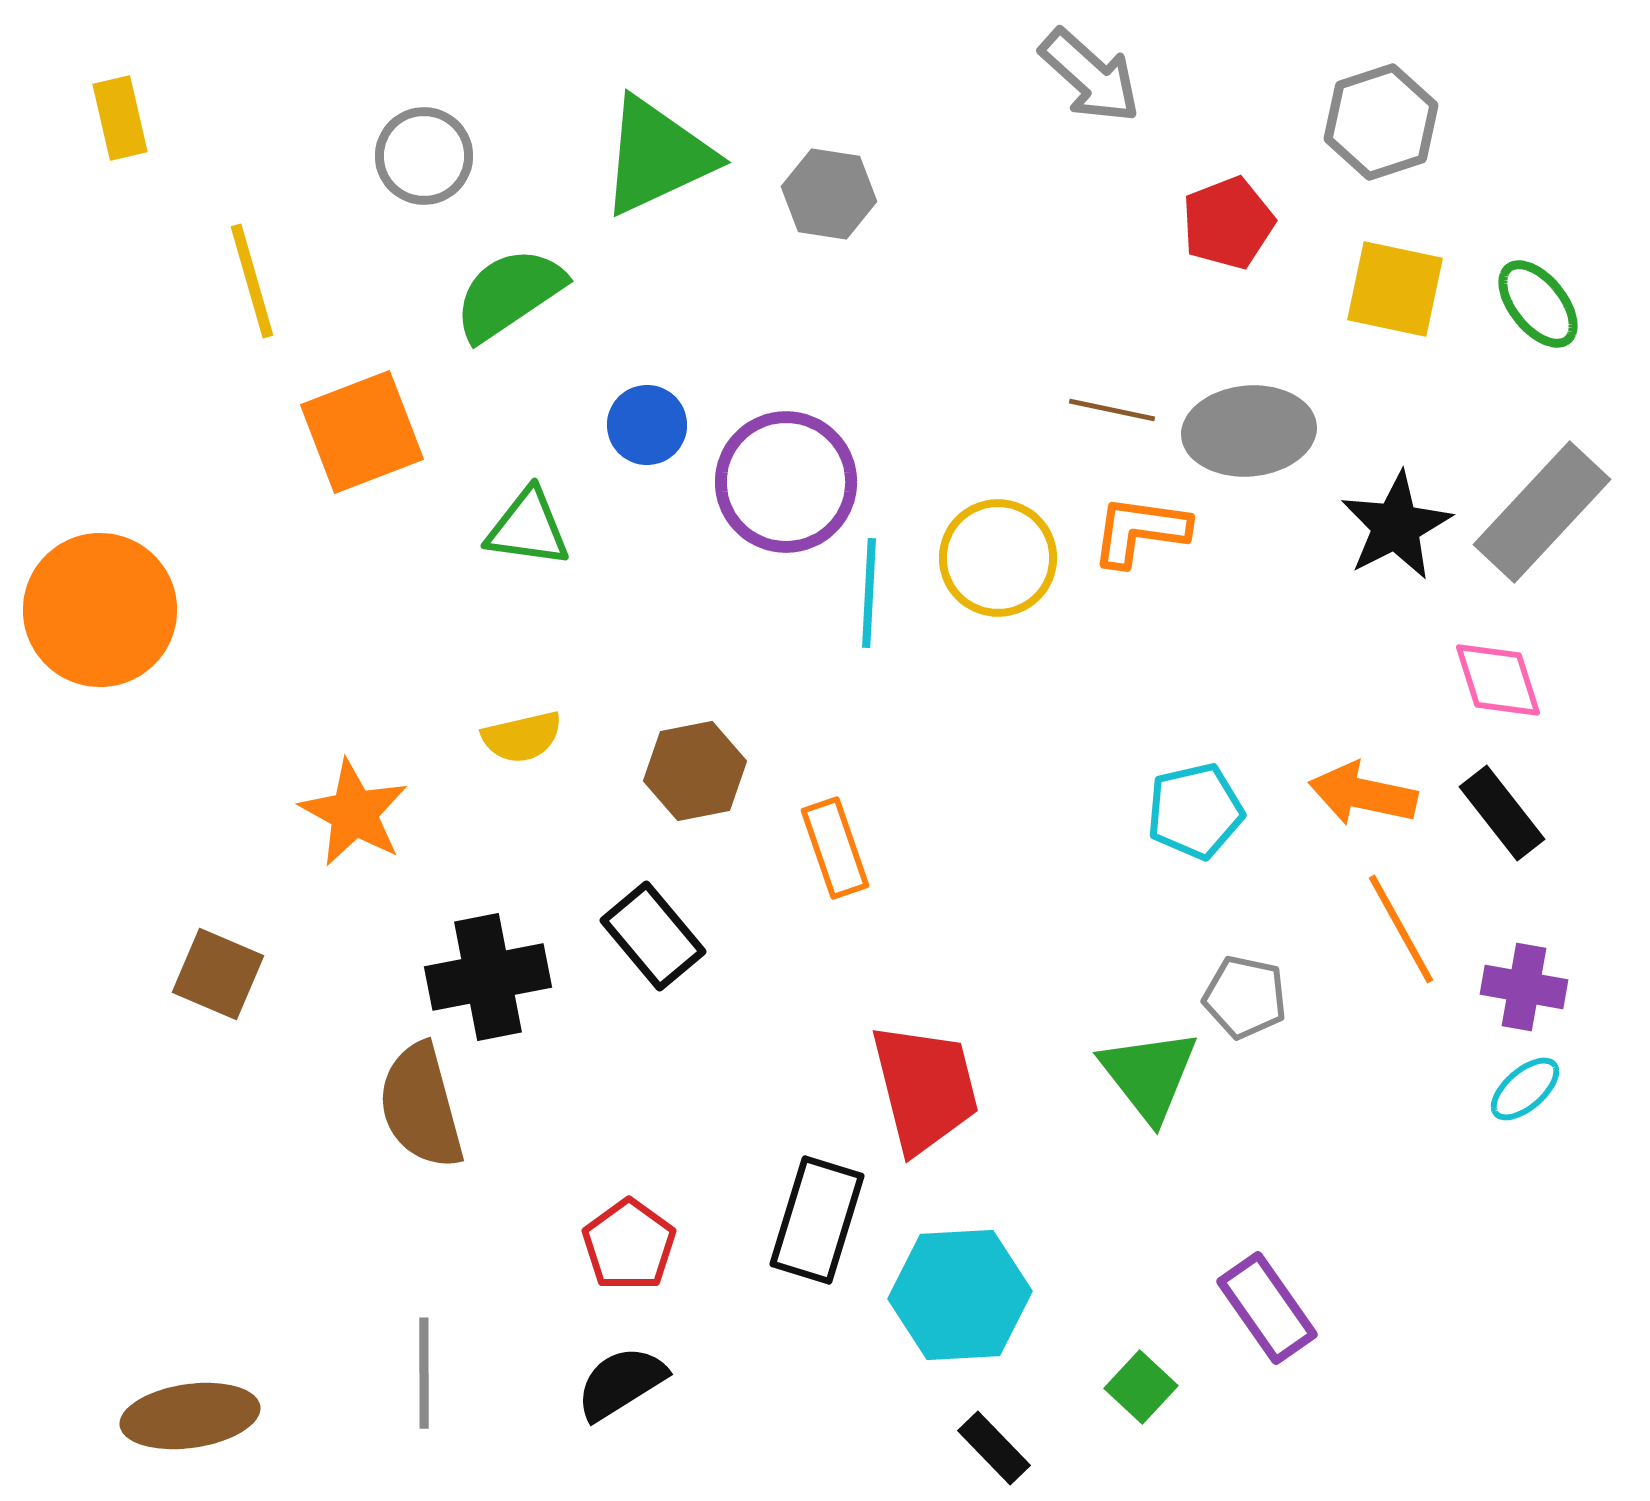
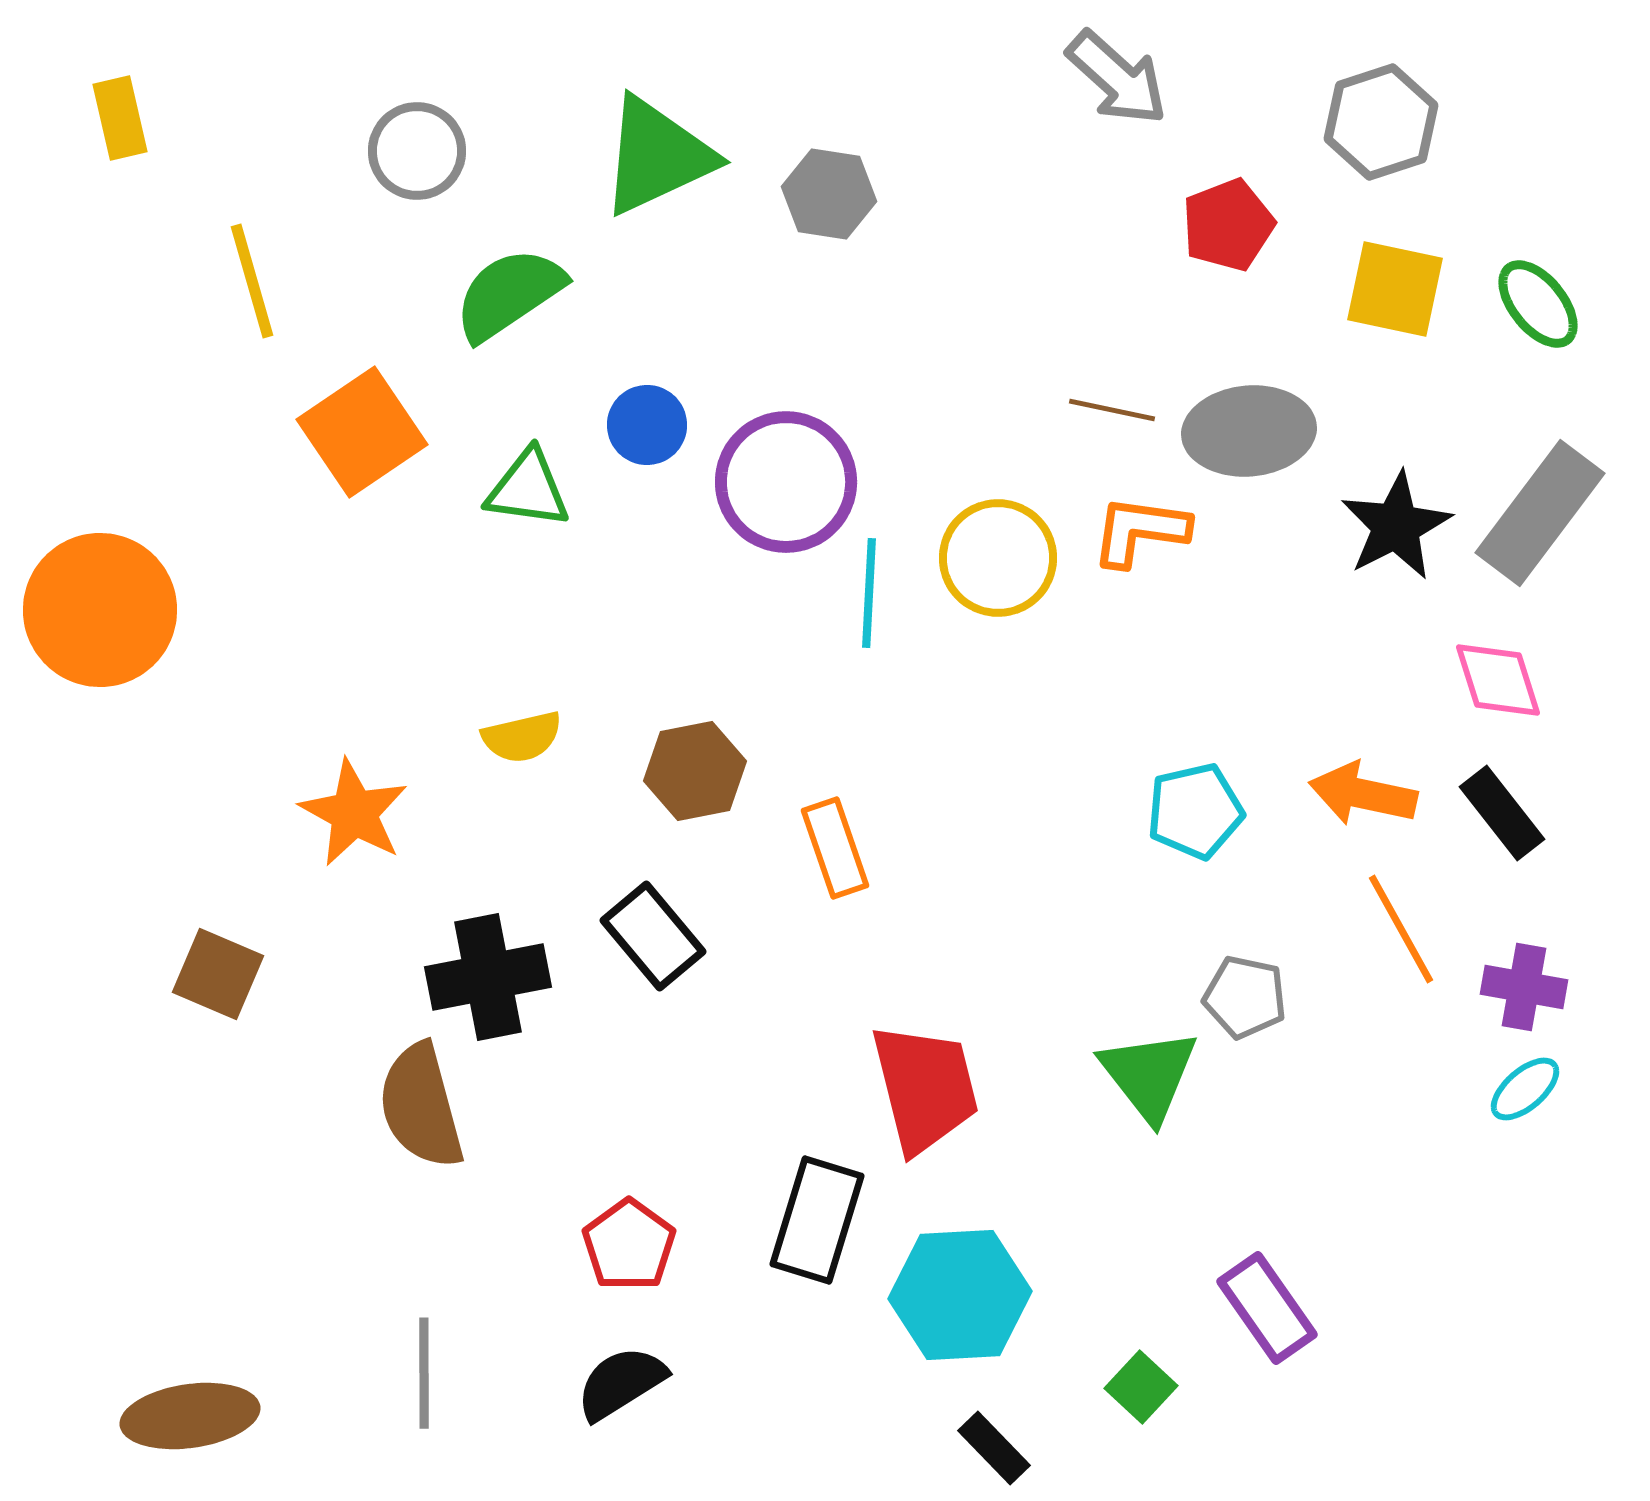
gray arrow at (1090, 76): moved 27 px right, 2 px down
gray circle at (424, 156): moved 7 px left, 5 px up
red pentagon at (1228, 223): moved 2 px down
orange square at (362, 432): rotated 13 degrees counterclockwise
gray rectangle at (1542, 512): moved 2 px left, 1 px down; rotated 6 degrees counterclockwise
green triangle at (528, 528): moved 39 px up
